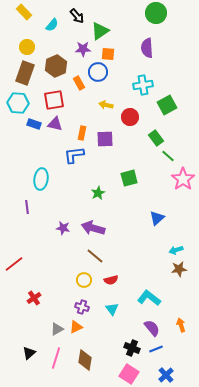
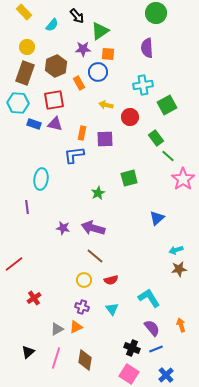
cyan L-shape at (149, 298): rotated 20 degrees clockwise
black triangle at (29, 353): moved 1 px left, 1 px up
